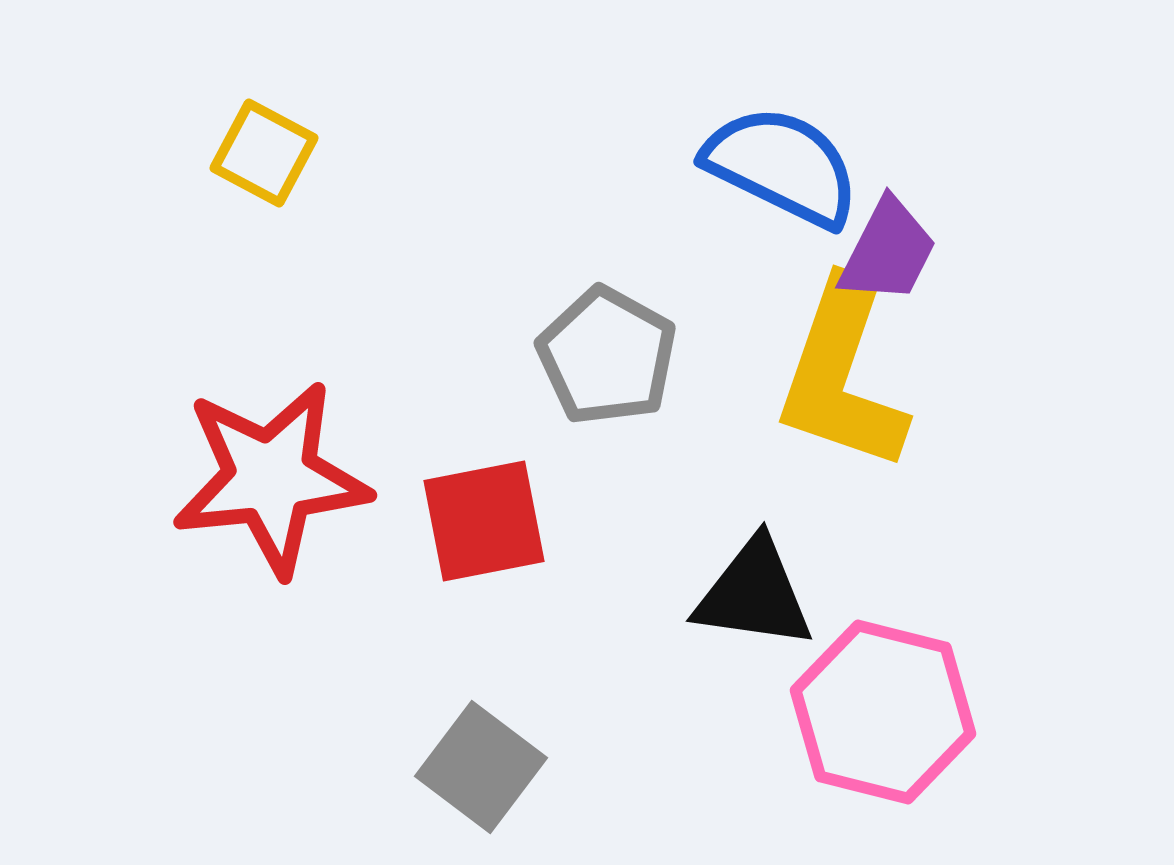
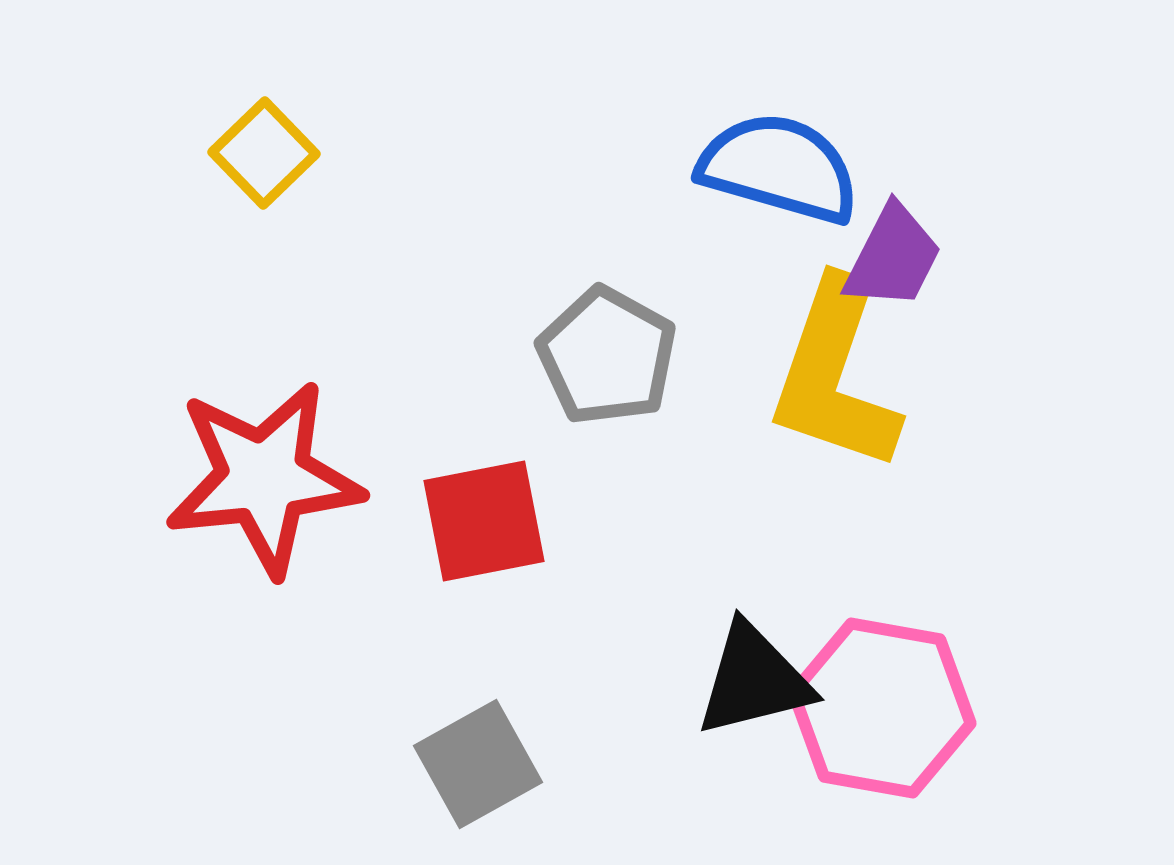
yellow square: rotated 18 degrees clockwise
blue semicircle: moved 3 px left, 2 px down; rotated 10 degrees counterclockwise
purple trapezoid: moved 5 px right, 6 px down
yellow L-shape: moved 7 px left
red star: moved 7 px left
black triangle: moved 86 px down; rotated 22 degrees counterclockwise
pink hexagon: moved 1 px left, 4 px up; rotated 4 degrees counterclockwise
gray square: moved 3 px left, 3 px up; rotated 24 degrees clockwise
